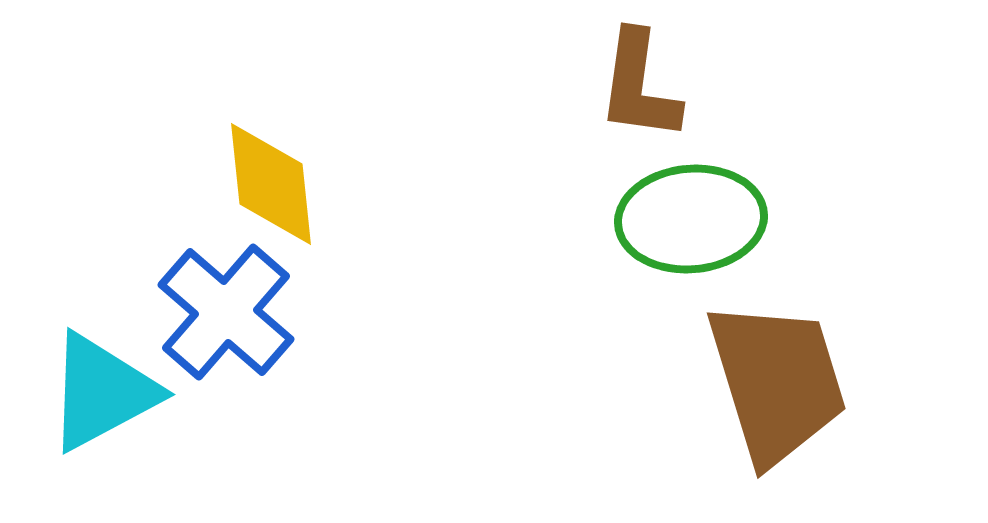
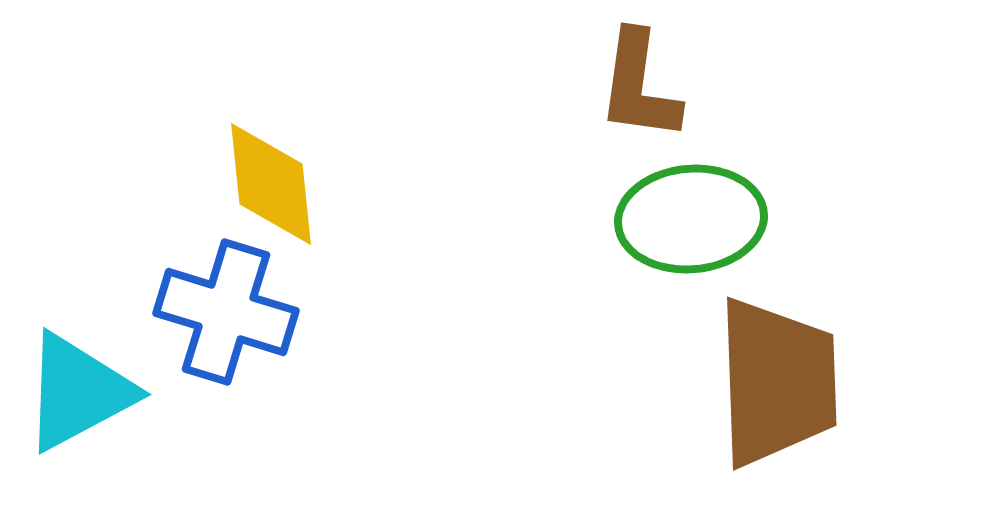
blue cross: rotated 24 degrees counterclockwise
brown trapezoid: rotated 15 degrees clockwise
cyan triangle: moved 24 px left
